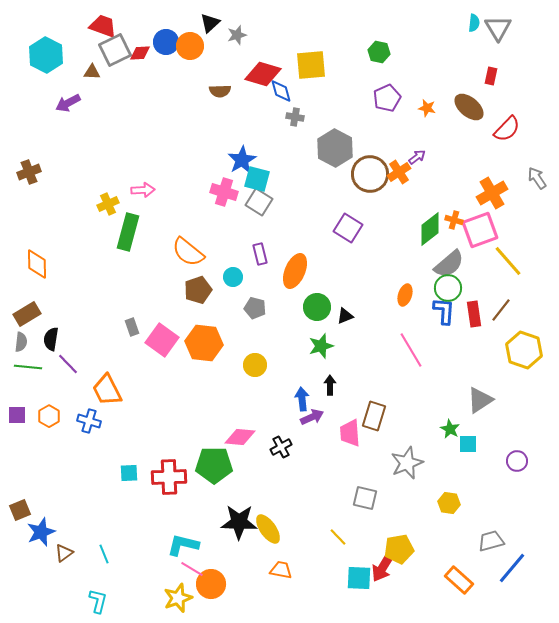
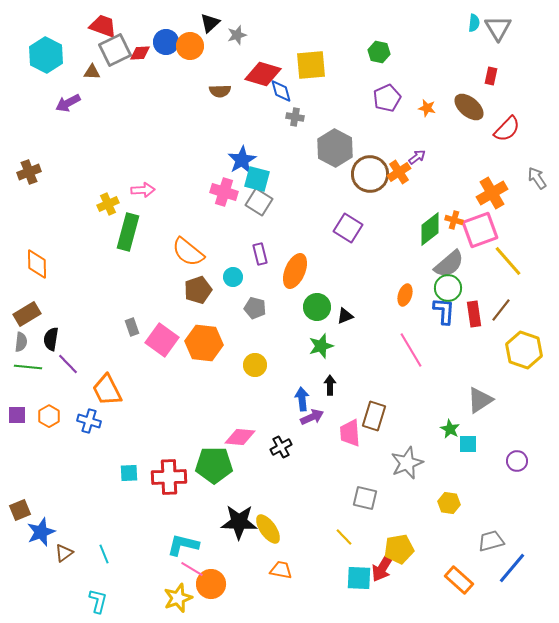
yellow line at (338, 537): moved 6 px right
